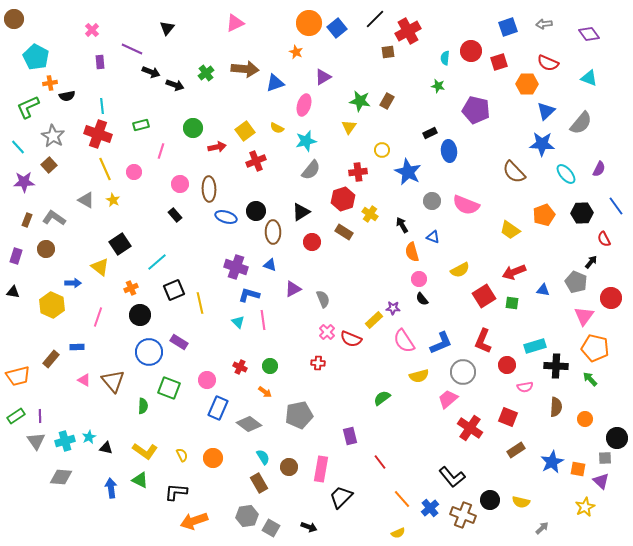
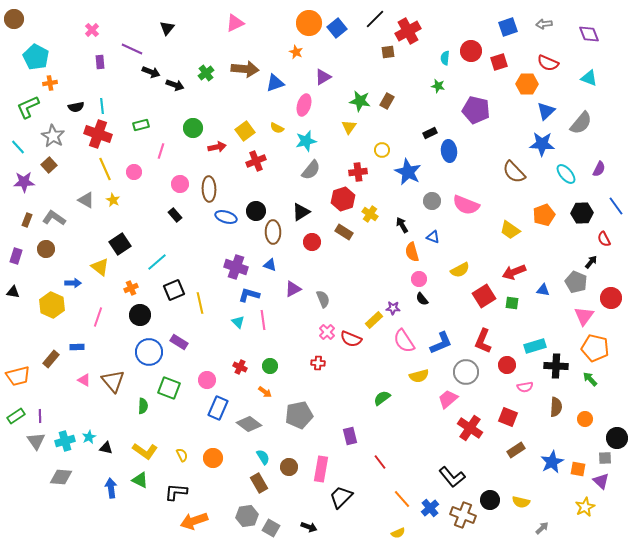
purple diamond at (589, 34): rotated 15 degrees clockwise
black semicircle at (67, 96): moved 9 px right, 11 px down
gray circle at (463, 372): moved 3 px right
